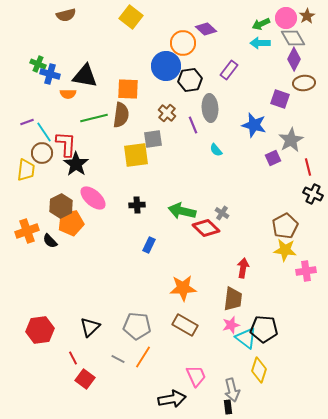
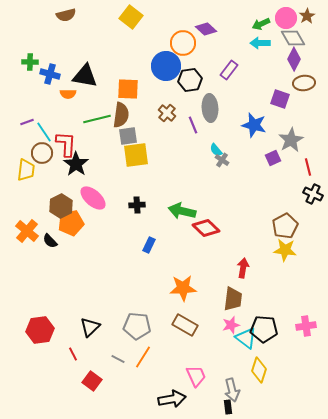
green cross at (38, 64): moved 8 px left, 2 px up; rotated 21 degrees counterclockwise
green line at (94, 118): moved 3 px right, 1 px down
gray square at (153, 139): moved 25 px left, 3 px up
gray cross at (222, 213): moved 53 px up
orange cross at (27, 231): rotated 30 degrees counterclockwise
pink cross at (306, 271): moved 55 px down
red line at (73, 358): moved 4 px up
red square at (85, 379): moved 7 px right, 2 px down
